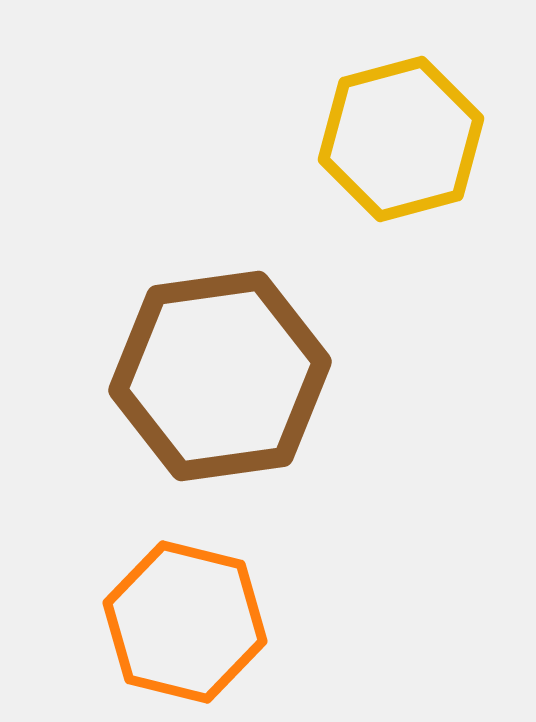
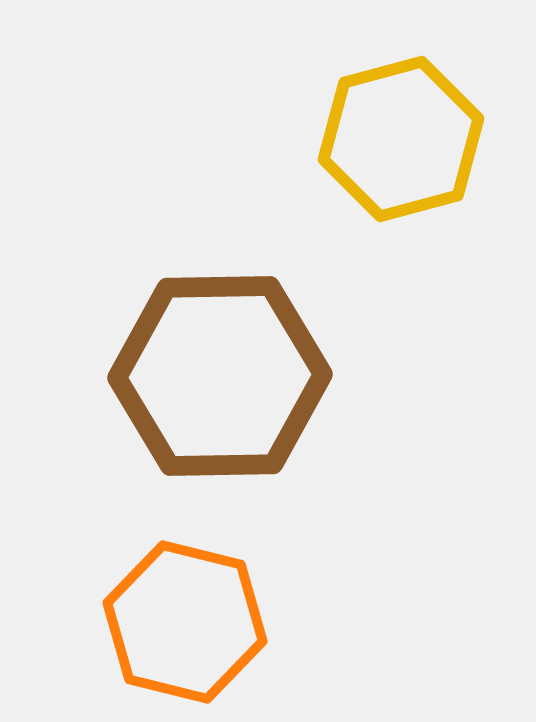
brown hexagon: rotated 7 degrees clockwise
